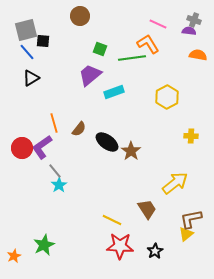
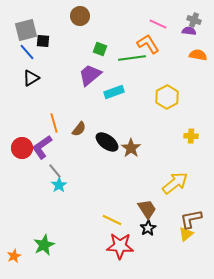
brown star: moved 3 px up
black star: moved 7 px left, 23 px up
